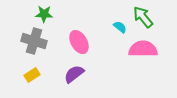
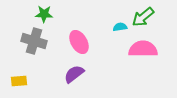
green arrow: rotated 90 degrees counterclockwise
cyan semicircle: rotated 48 degrees counterclockwise
yellow rectangle: moved 13 px left, 6 px down; rotated 28 degrees clockwise
